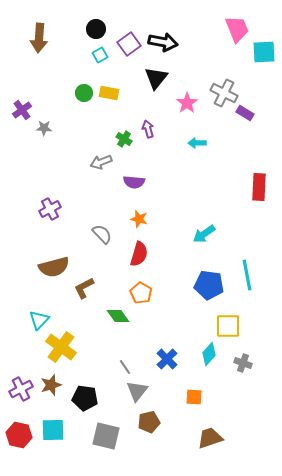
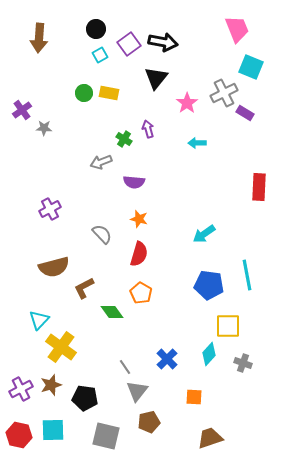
cyan square at (264, 52): moved 13 px left, 15 px down; rotated 25 degrees clockwise
gray cross at (224, 93): rotated 36 degrees clockwise
green diamond at (118, 316): moved 6 px left, 4 px up
